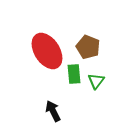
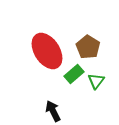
brown pentagon: rotated 10 degrees clockwise
green rectangle: rotated 54 degrees clockwise
